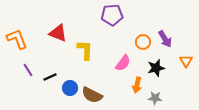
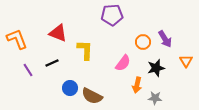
black line: moved 2 px right, 14 px up
brown semicircle: moved 1 px down
